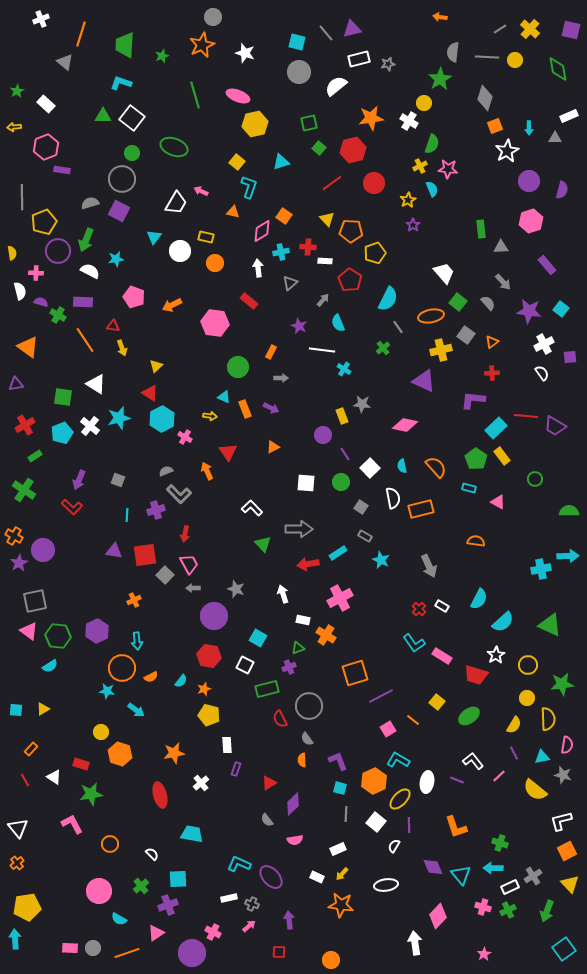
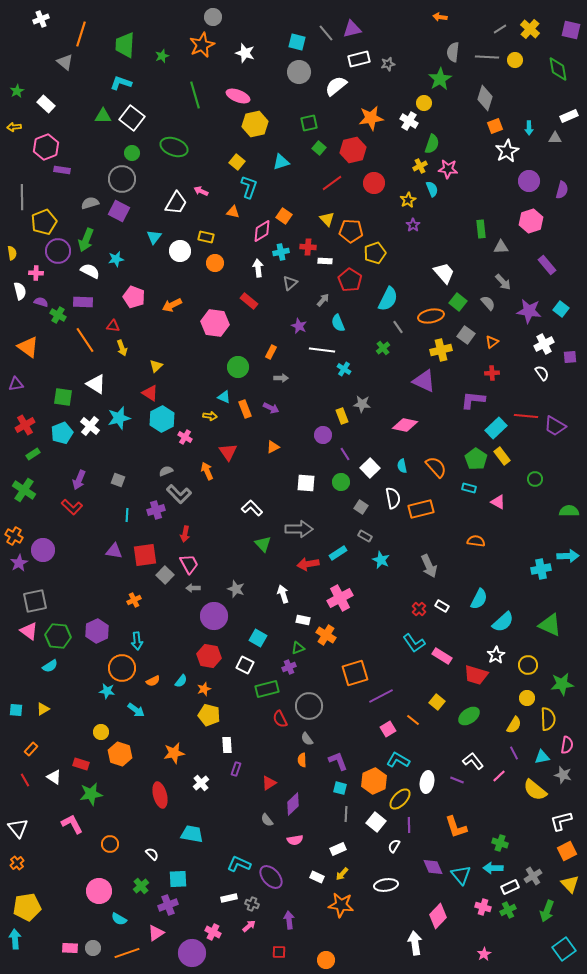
green rectangle at (35, 456): moved 2 px left, 2 px up
orange semicircle at (151, 677): moved 2 px right, 4 px down
orange circle at (331, 960): moved 5 px left
